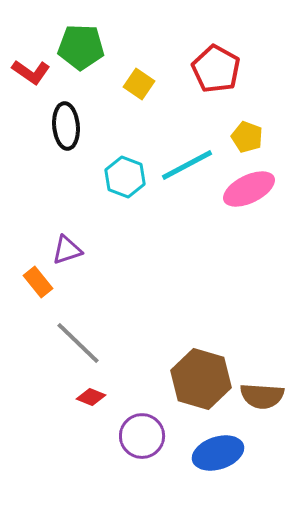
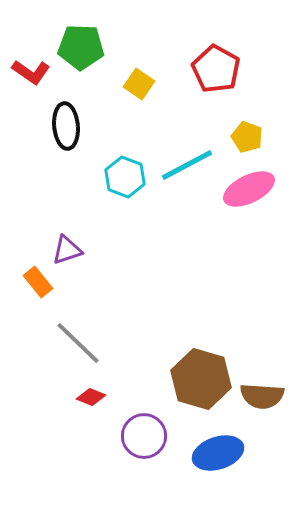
purple circle: moved 2 px right
